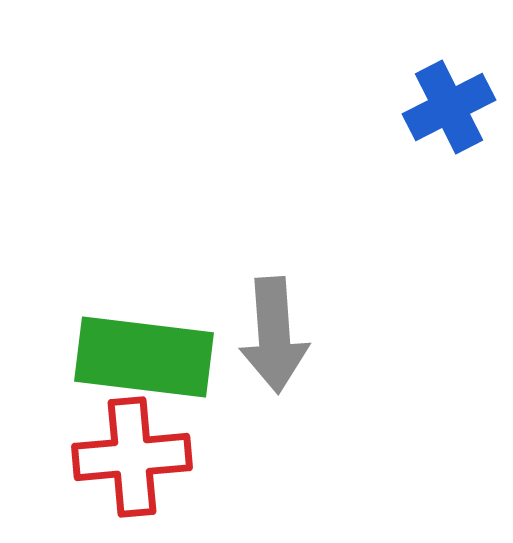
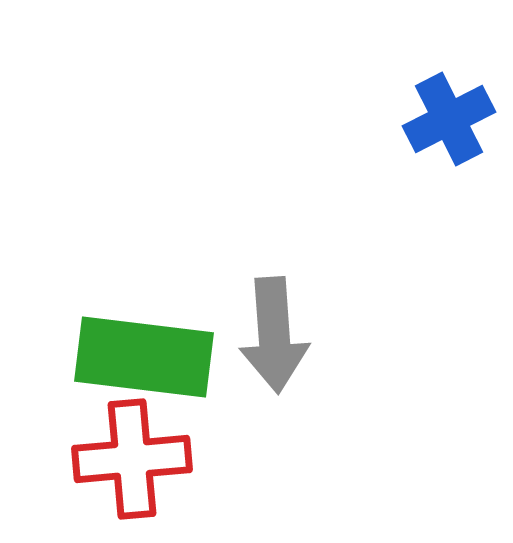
blue cross: moved 12 px down
red cross: moved 2 px down
